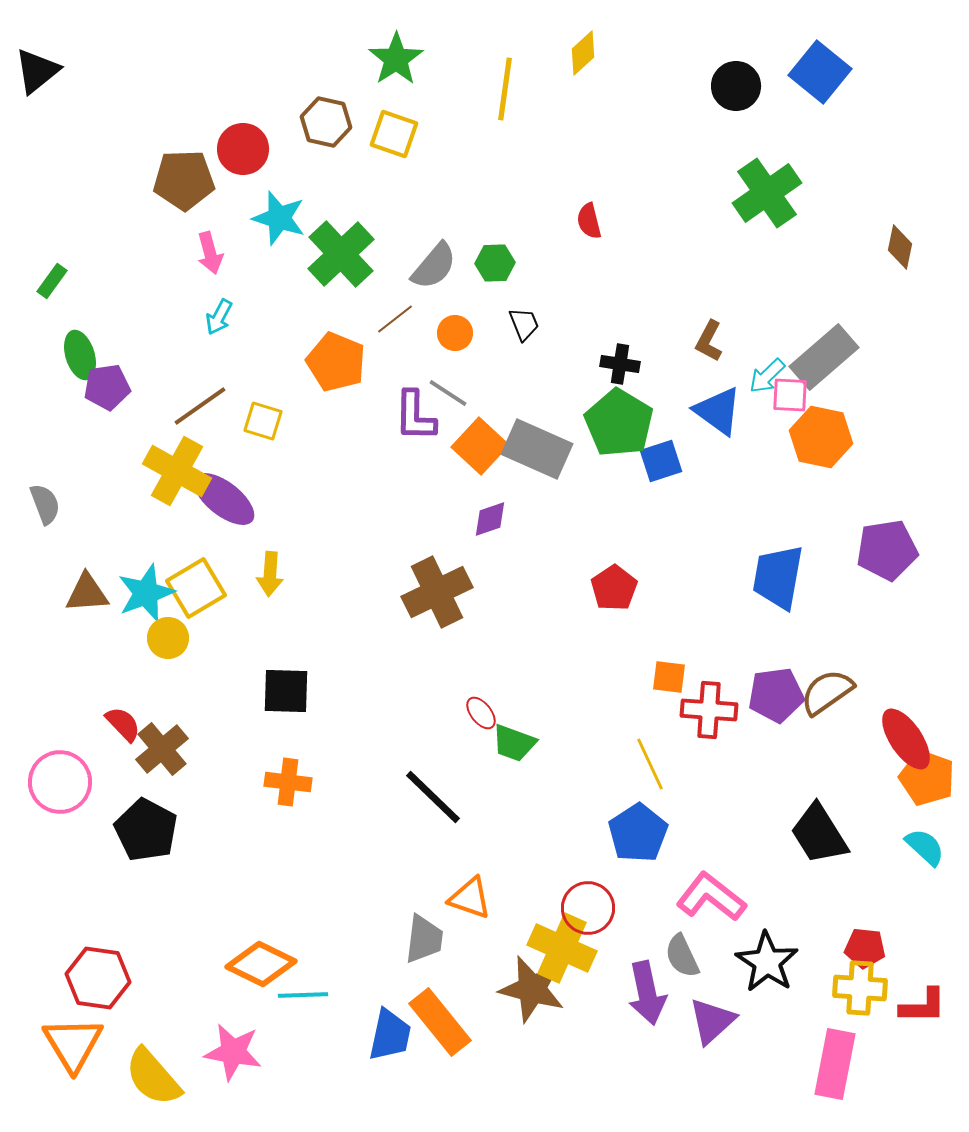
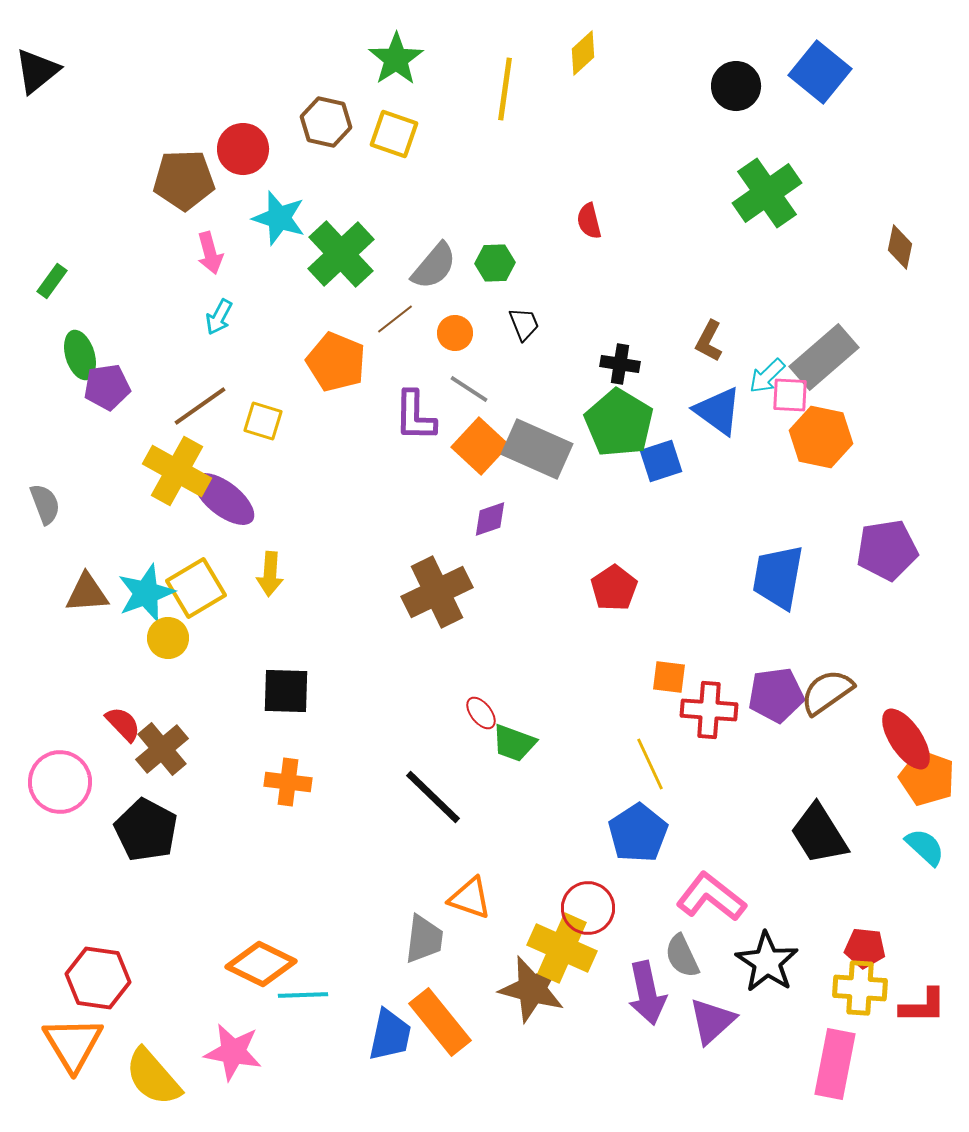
gray line at (448, 393): moved 21 px right, 4 px up
